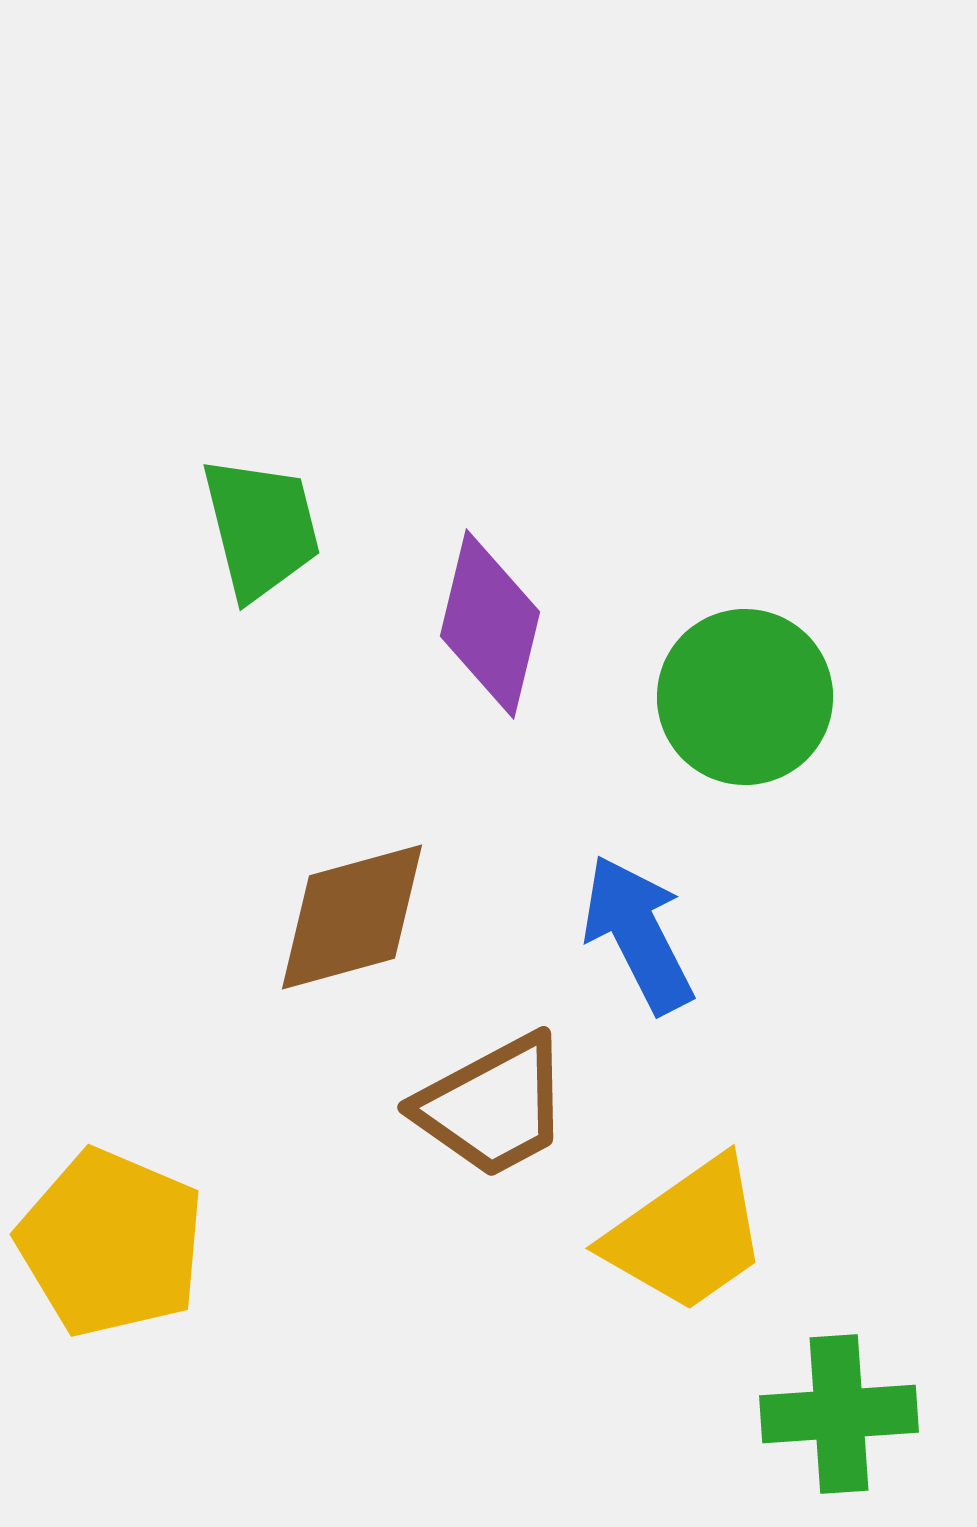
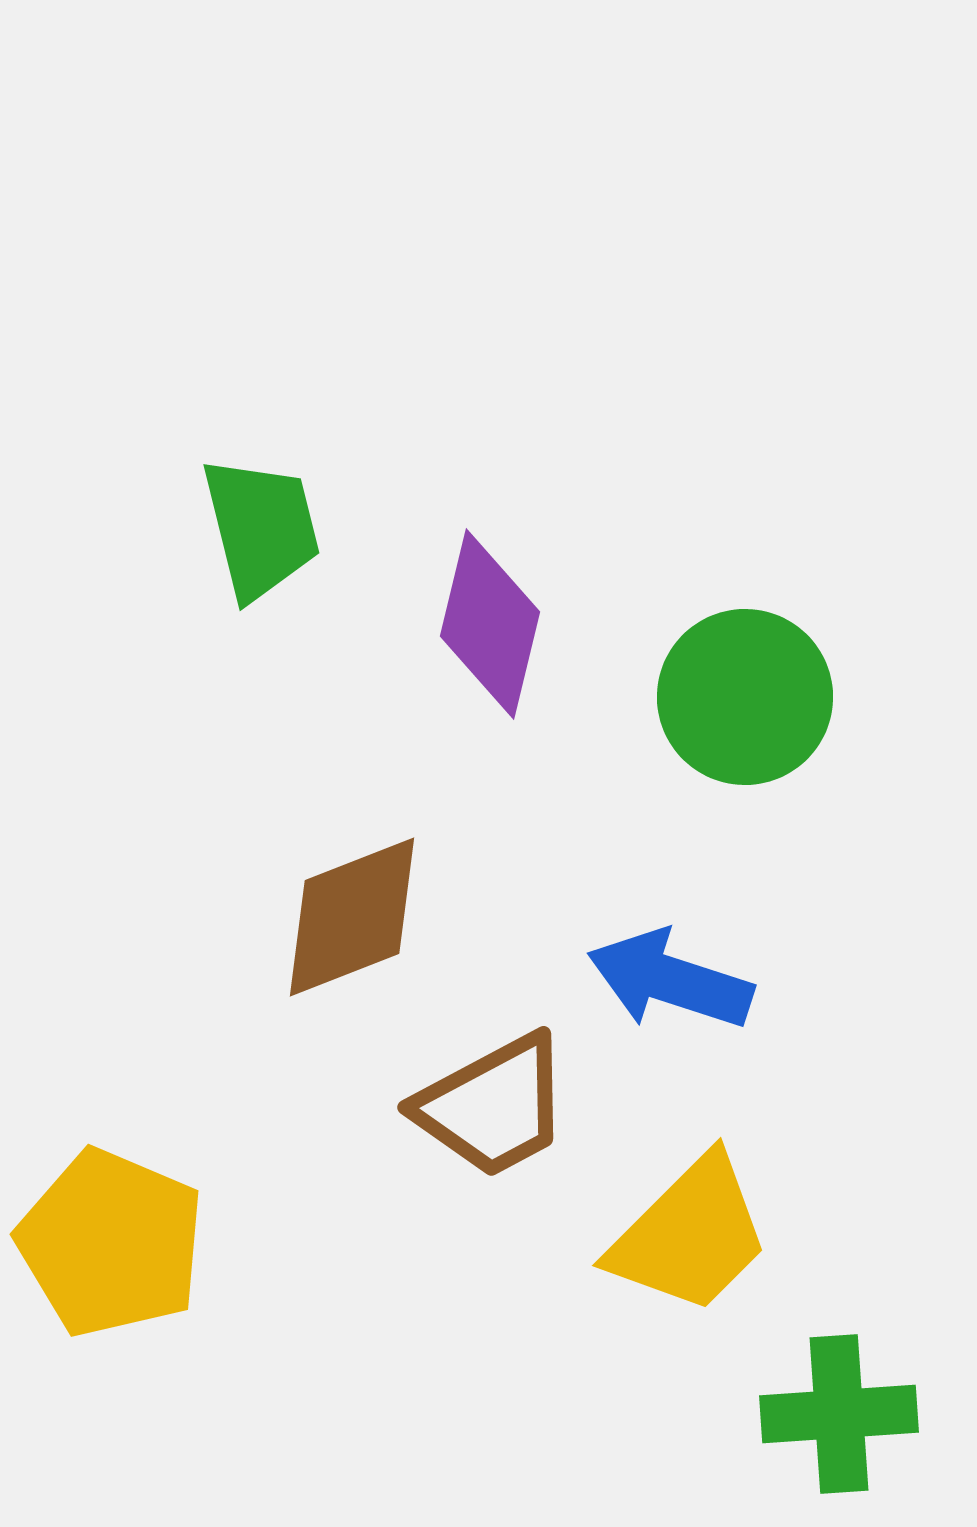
brown diamond: rotated 6 degrees counterclockwise
blue arrow: moved 32 px right, 46 px down; rotated 45 degrees counterclockwise
yellow trapezoid: moved 3 px right; rotated 10 degrees counterclockwise
